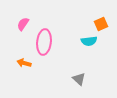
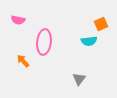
pink semicircle: moved 5 px left, 4 px up; rotated 112 degrees counterclockwise
orange arrow: moved 1 px left, 2 px up; rotated 32 degrees clockwise
gray triangle: rotated 24 degrees clockwise
